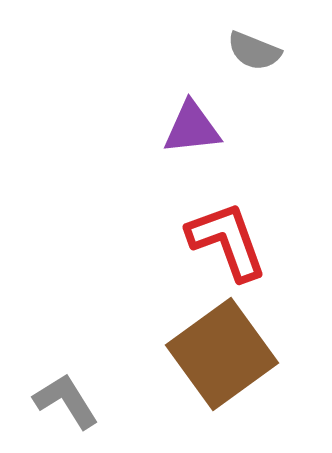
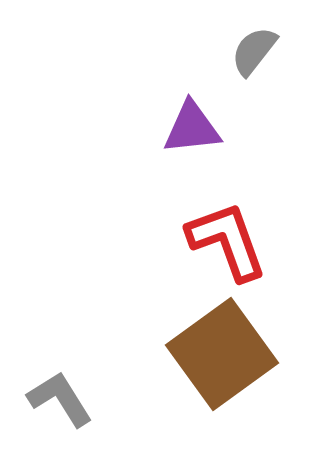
gray semicircle: rotated 106 degrees clockwise
gray L-shape: moved 6 px left, 2 px up
